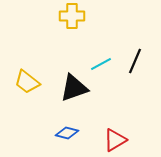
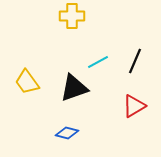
cyan line: moved 3 px left, 2 px up
yellow trapezoid: rotated 16 degrees clockwise
red triangle: moved 19 px right, 34 px up
